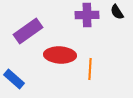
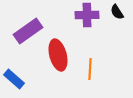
red ellipse: moved 2 px left; rotated 72 degrees clockwise
